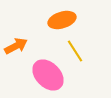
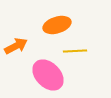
orange ellipse: moved 5 px left, 5 px down
yellow line: rotated 60 degrees counterclockwise
